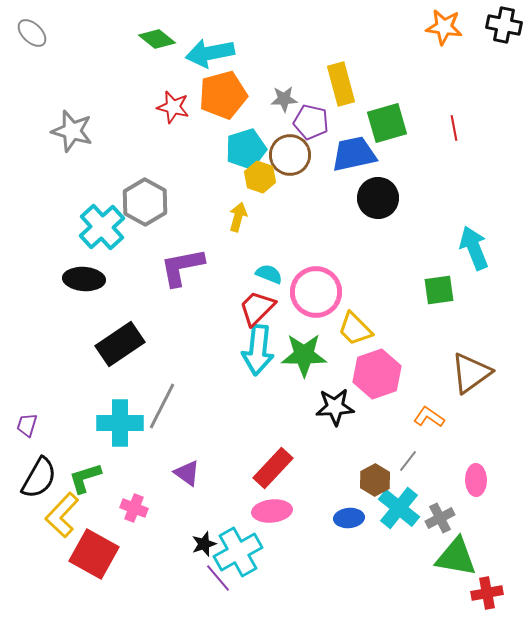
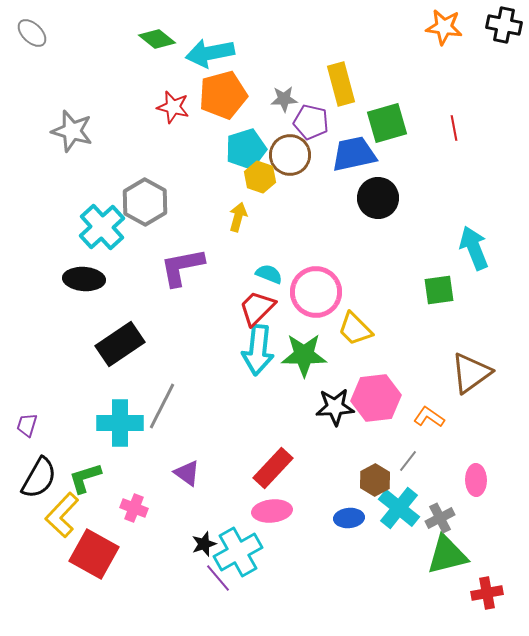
pink hexagon at (377, 374): moved 1 px left, 24 px down; rotated 12 degrees clockwise
green triangle at (456, 557): moved 9 px left, 2 px up; rotated 24 degrees counterclockwise
